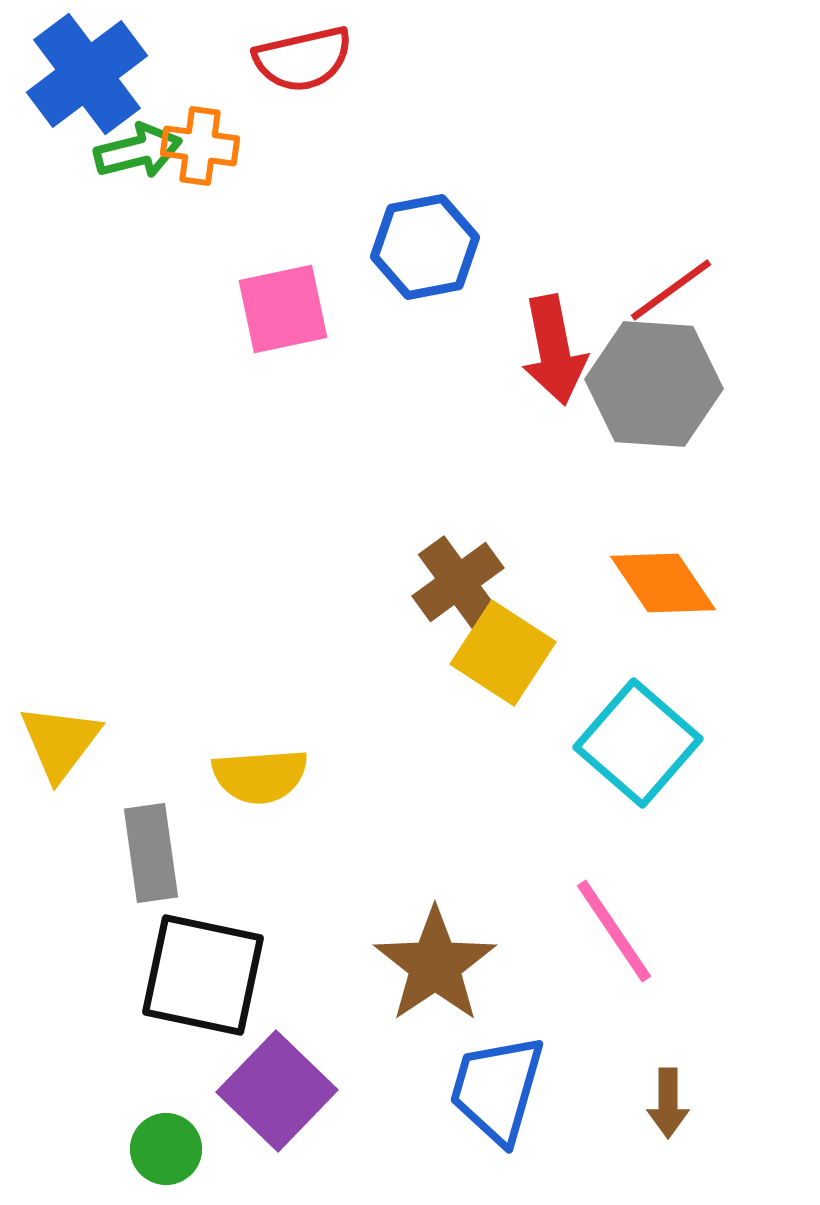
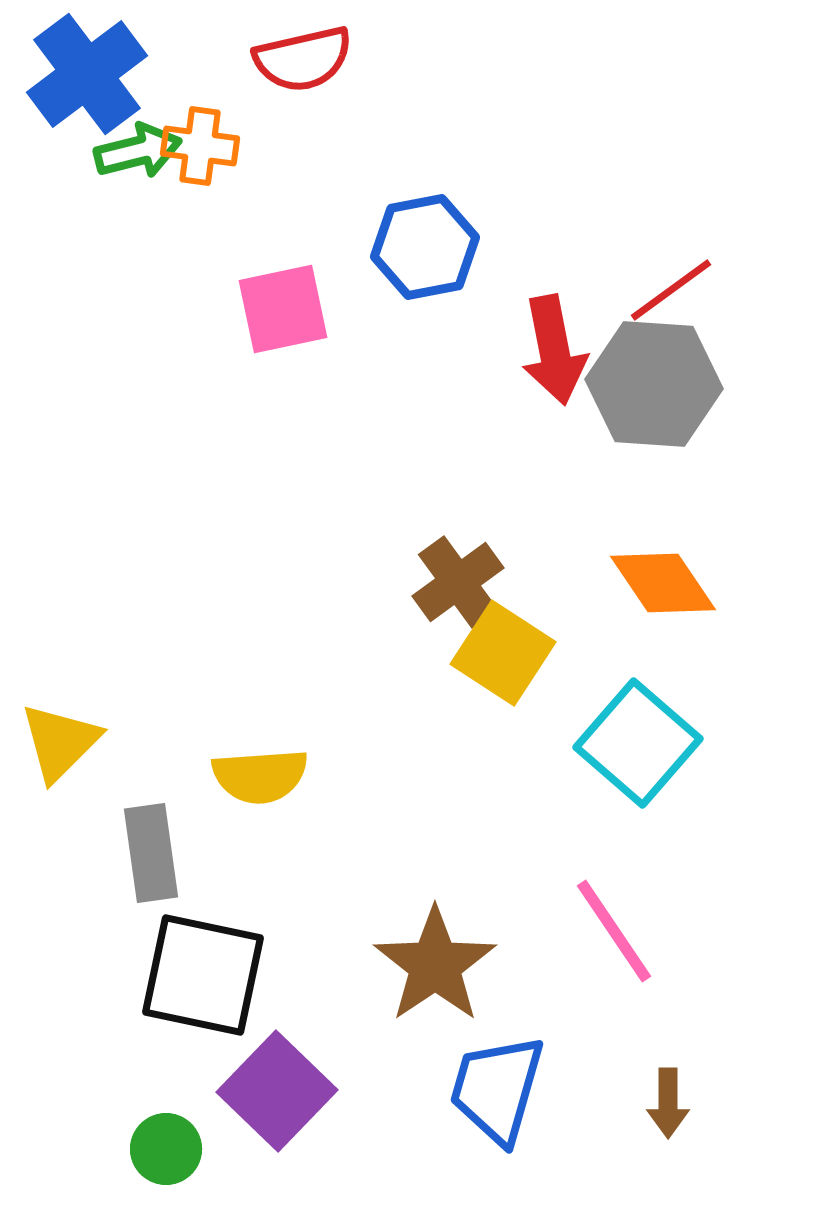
yellow triangle: rotated 8 degrees clockwise
